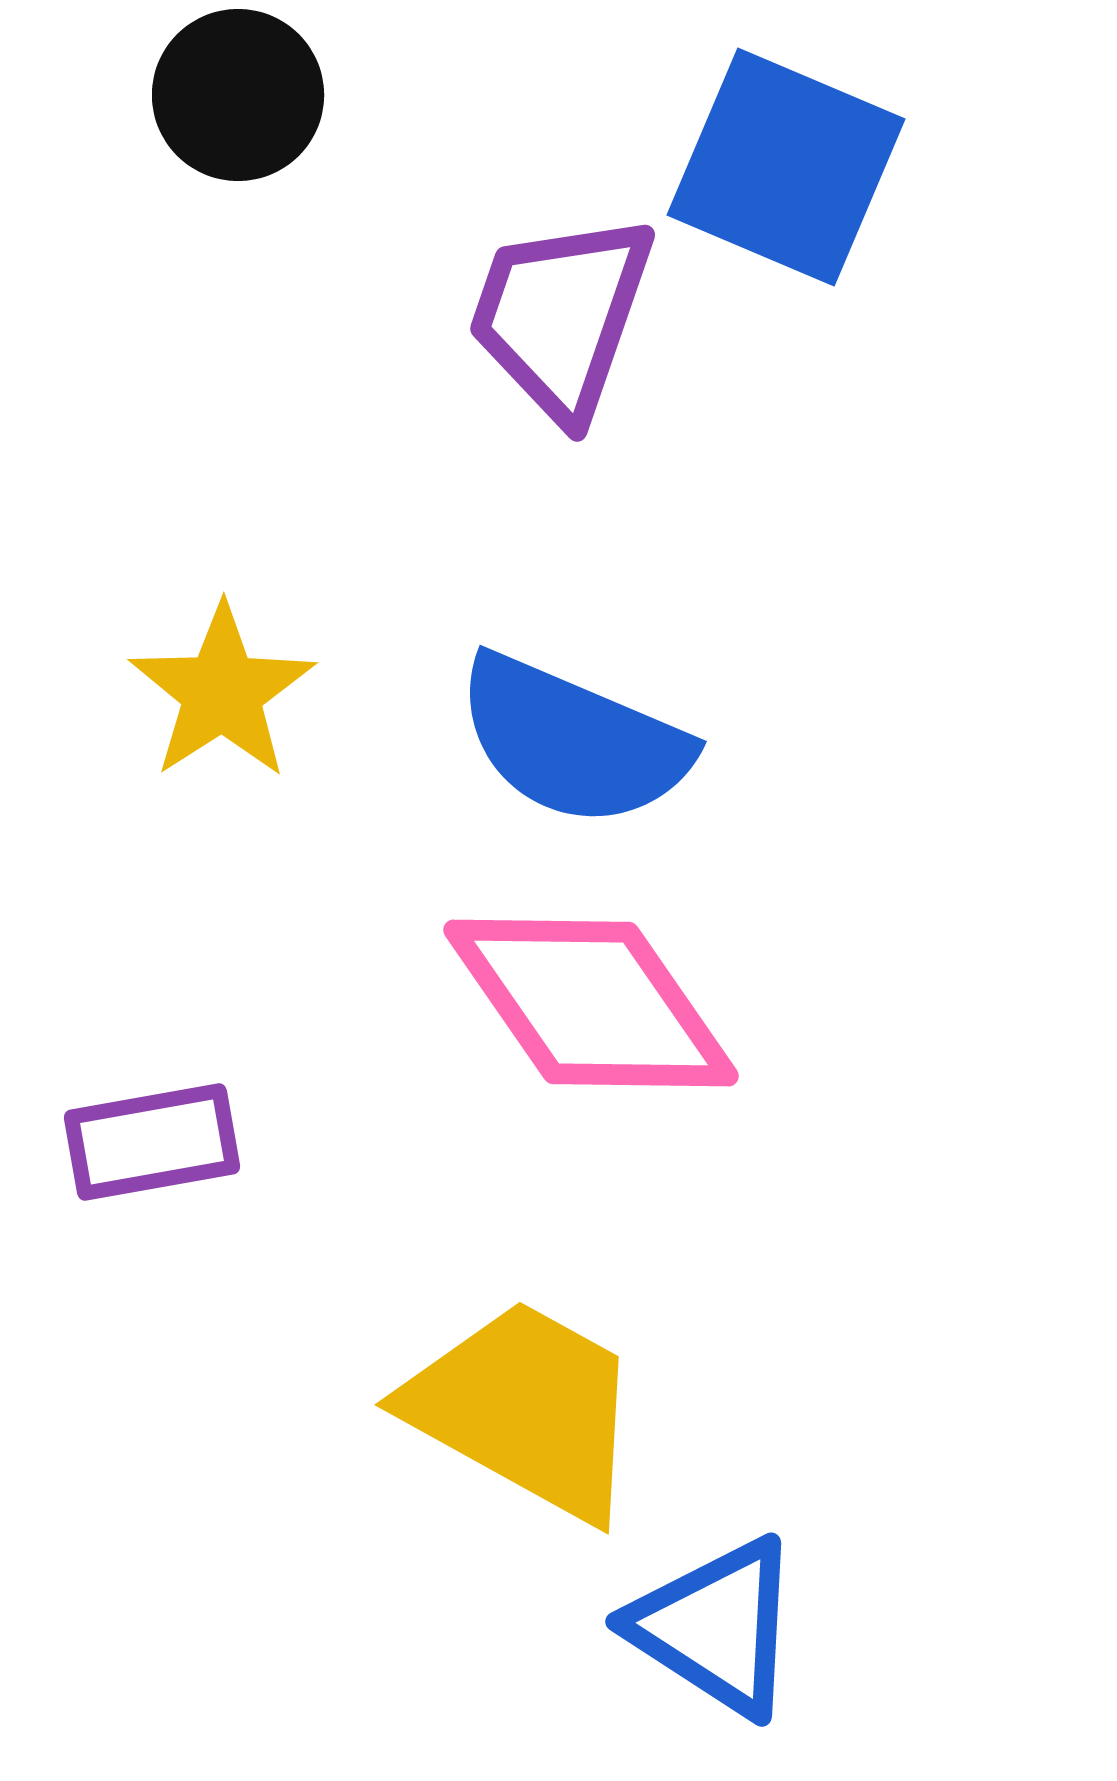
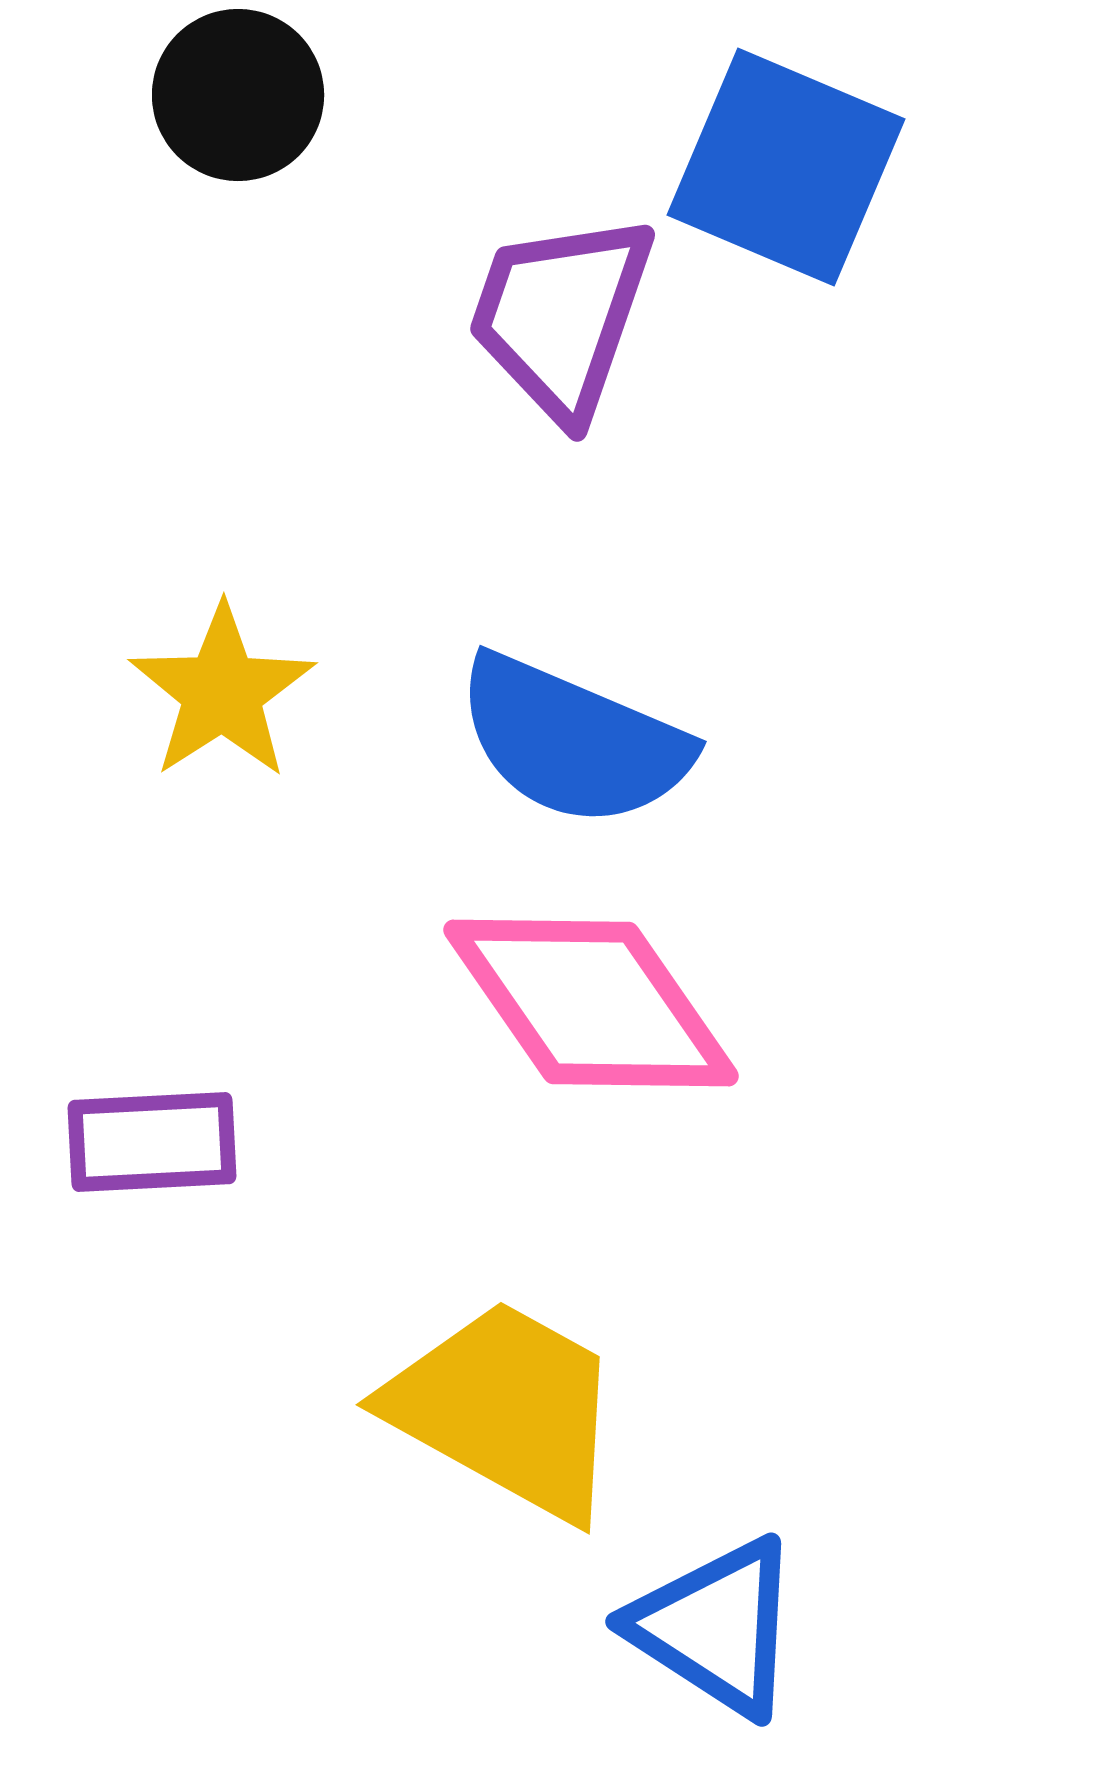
purple rectangle: rotated 7 degrees clockwise
yellow trapezoid: moved 19 px left
